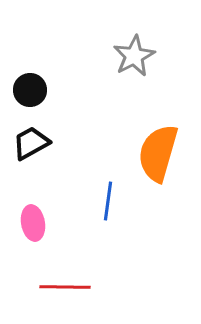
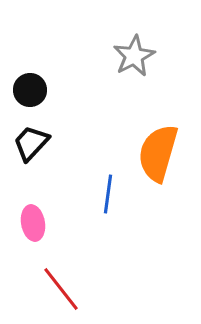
black trapezoid: rotated 18 degrees counterclockwise
blue line: moved 7 px up
red line: moved 4 px left, 2 px down; rotated 51 degrees clockwise
